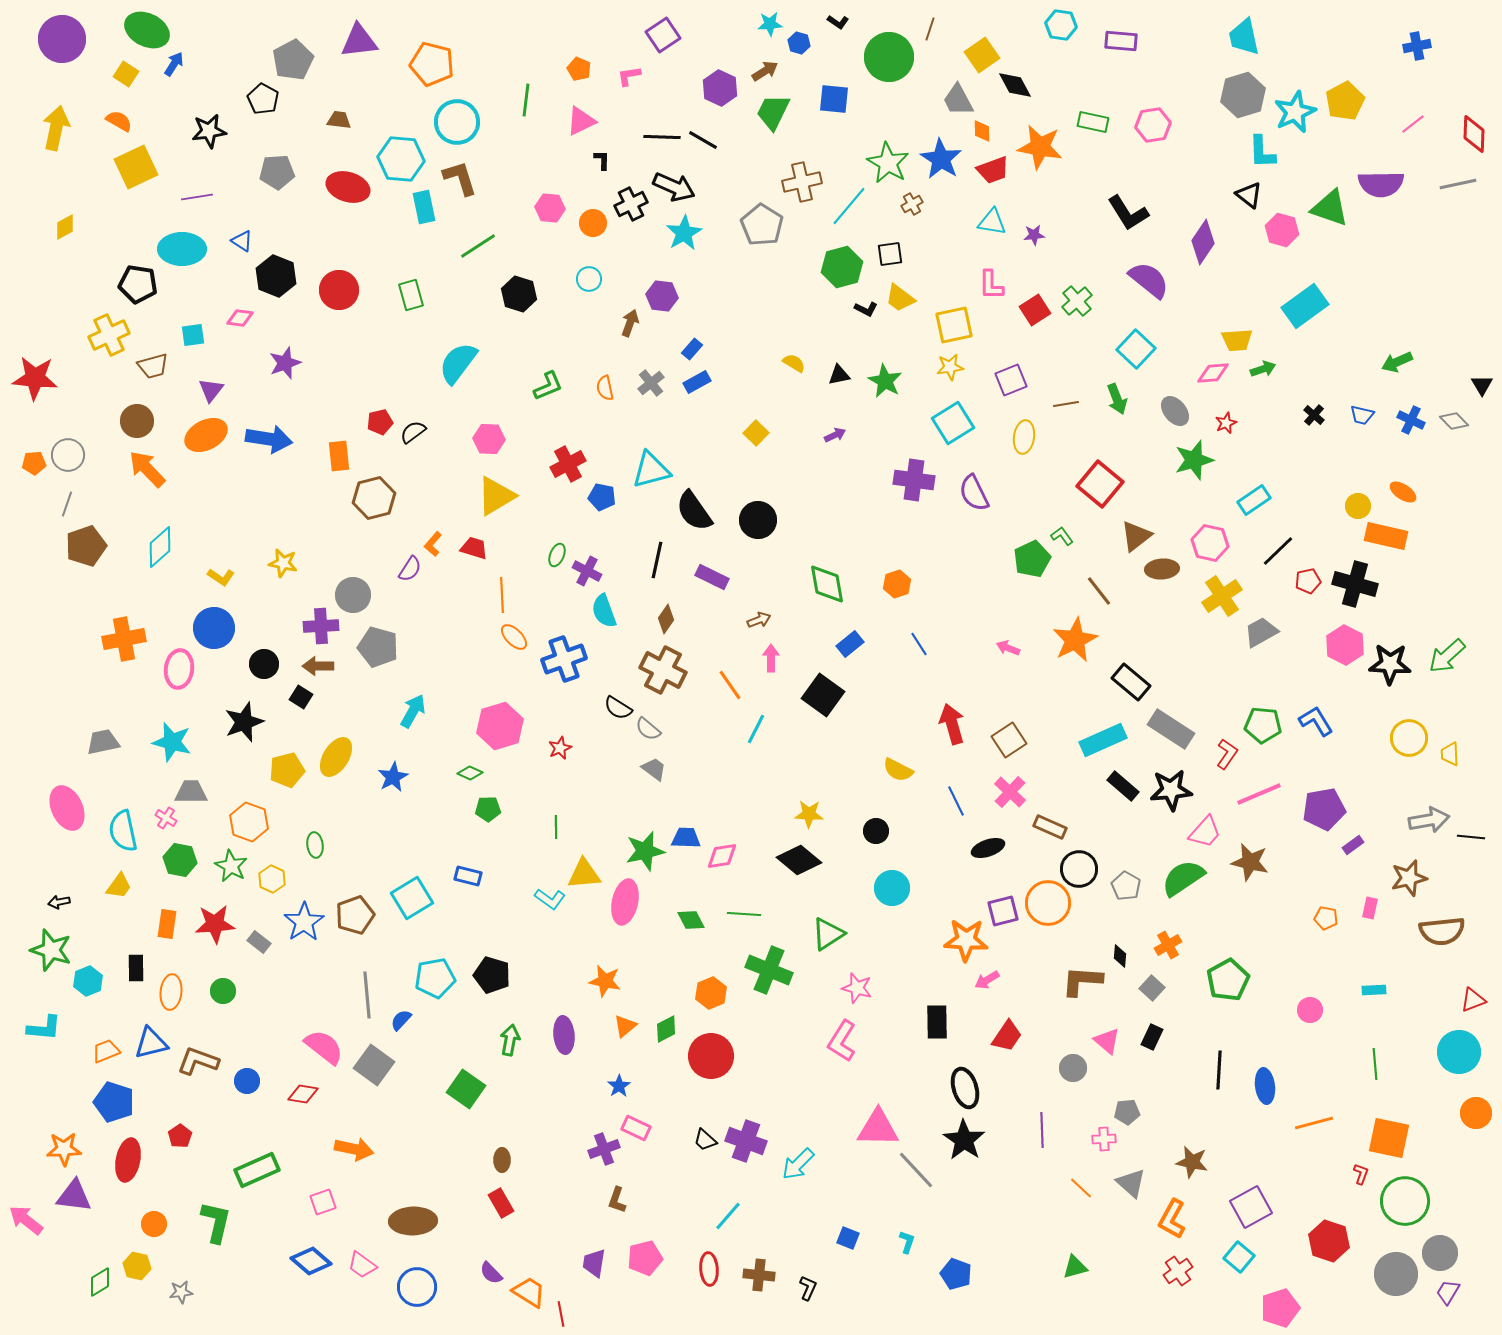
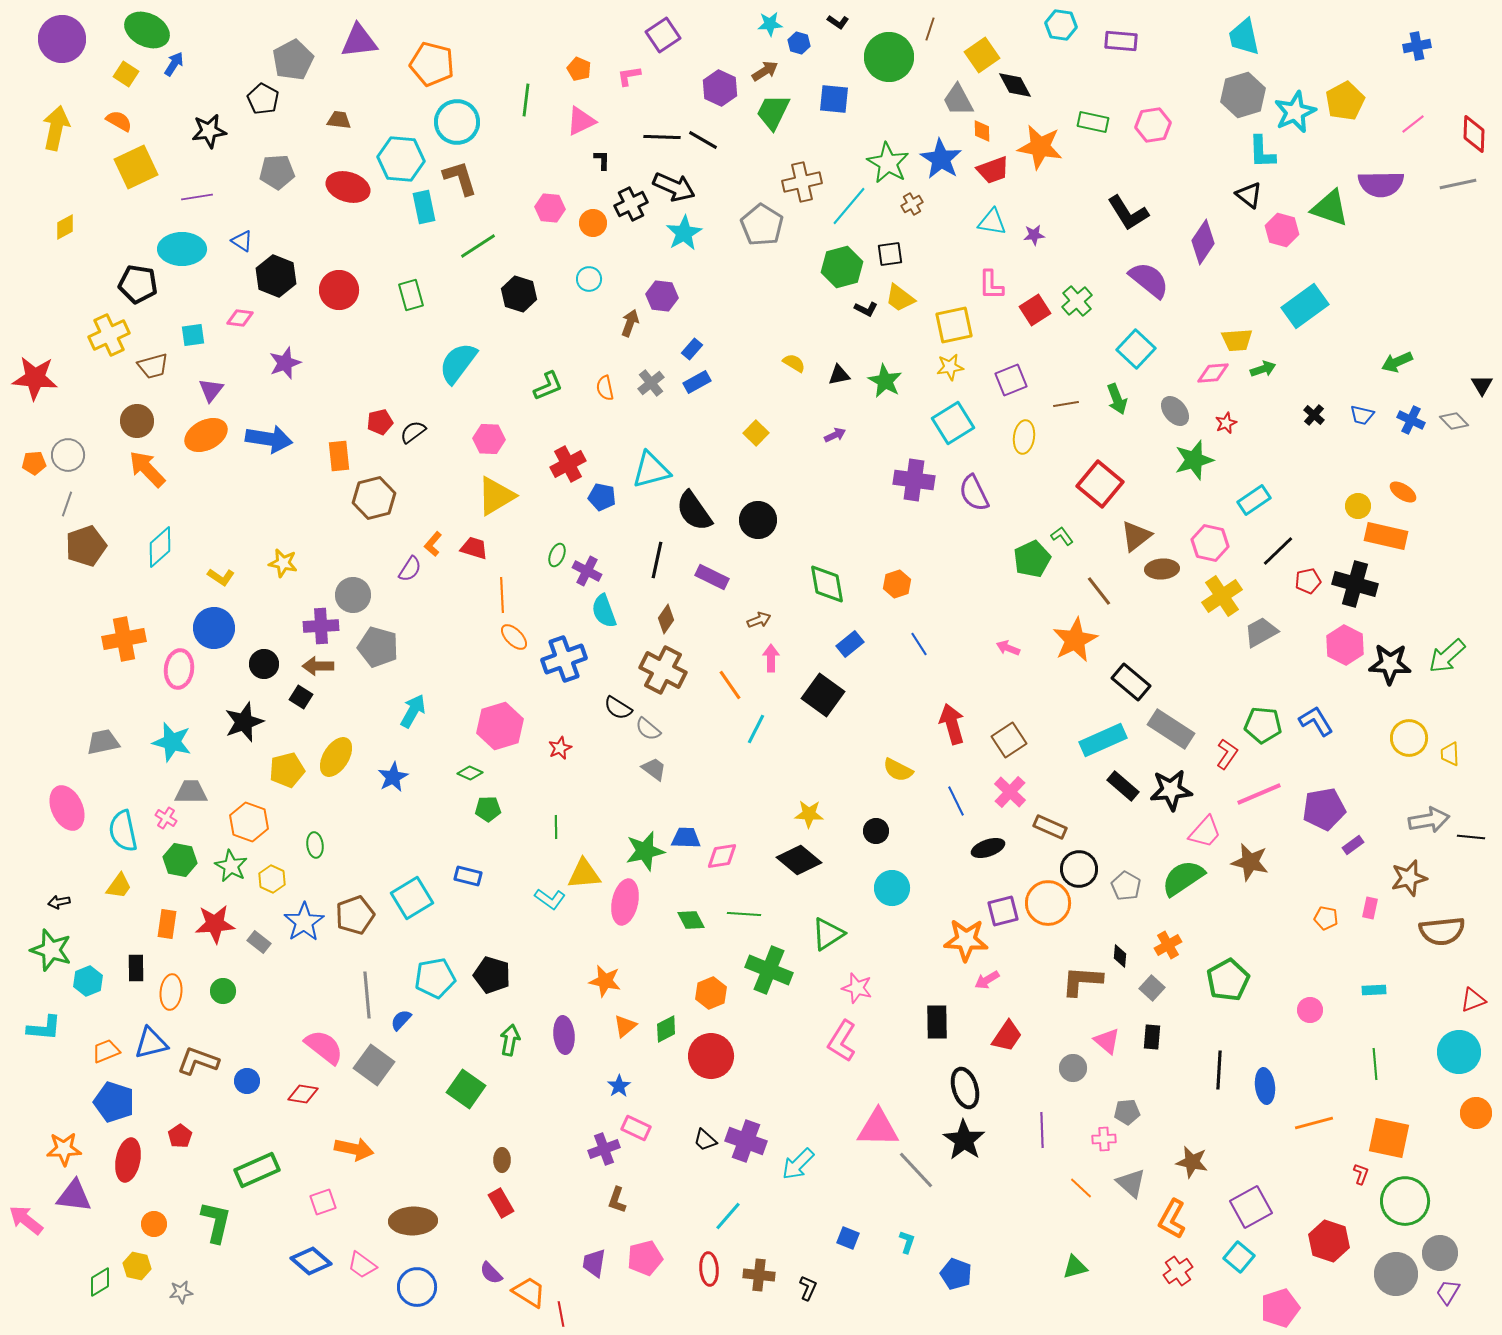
black rectangle at (1152, 1037): rotated 20 degrees counterclockwise
